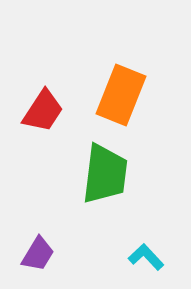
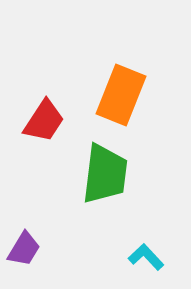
red trapezoid: moved 1 px right, 10 px down
purple trapezoid: moved 14 px left, 5 px up
